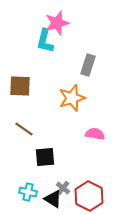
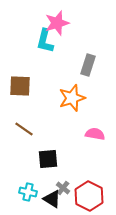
black square: moved 3 px right, 2 px down
black triangle: moved 1 px left
